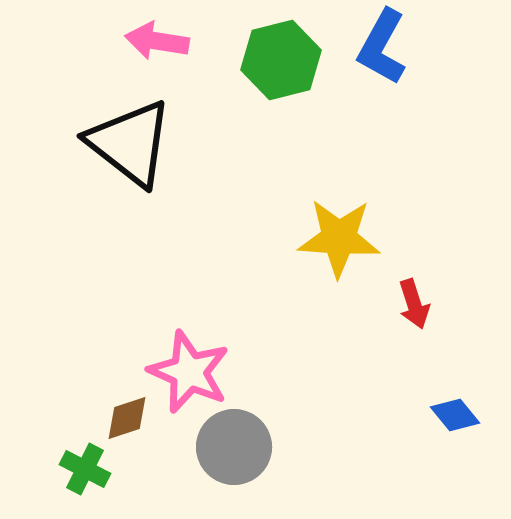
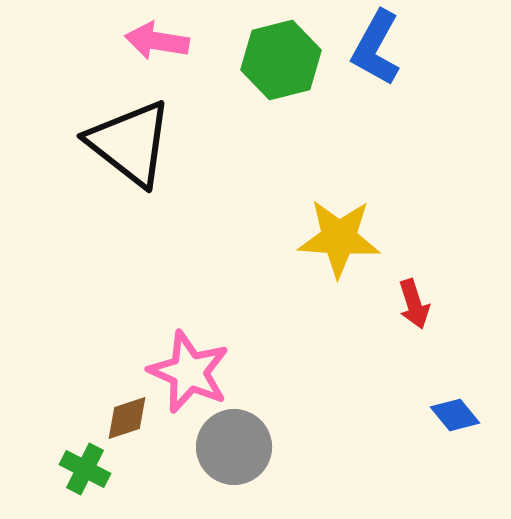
blue L-shape: moved 6 px left, 1 px down
